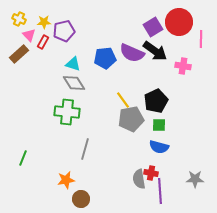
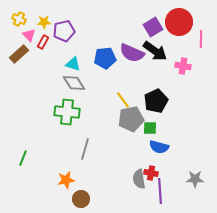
green square: moved 9 px left, 3 px down
